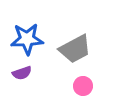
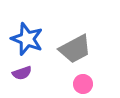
blue star: rotated 24 degrees clockwise
pink circle: moved 2 px up
